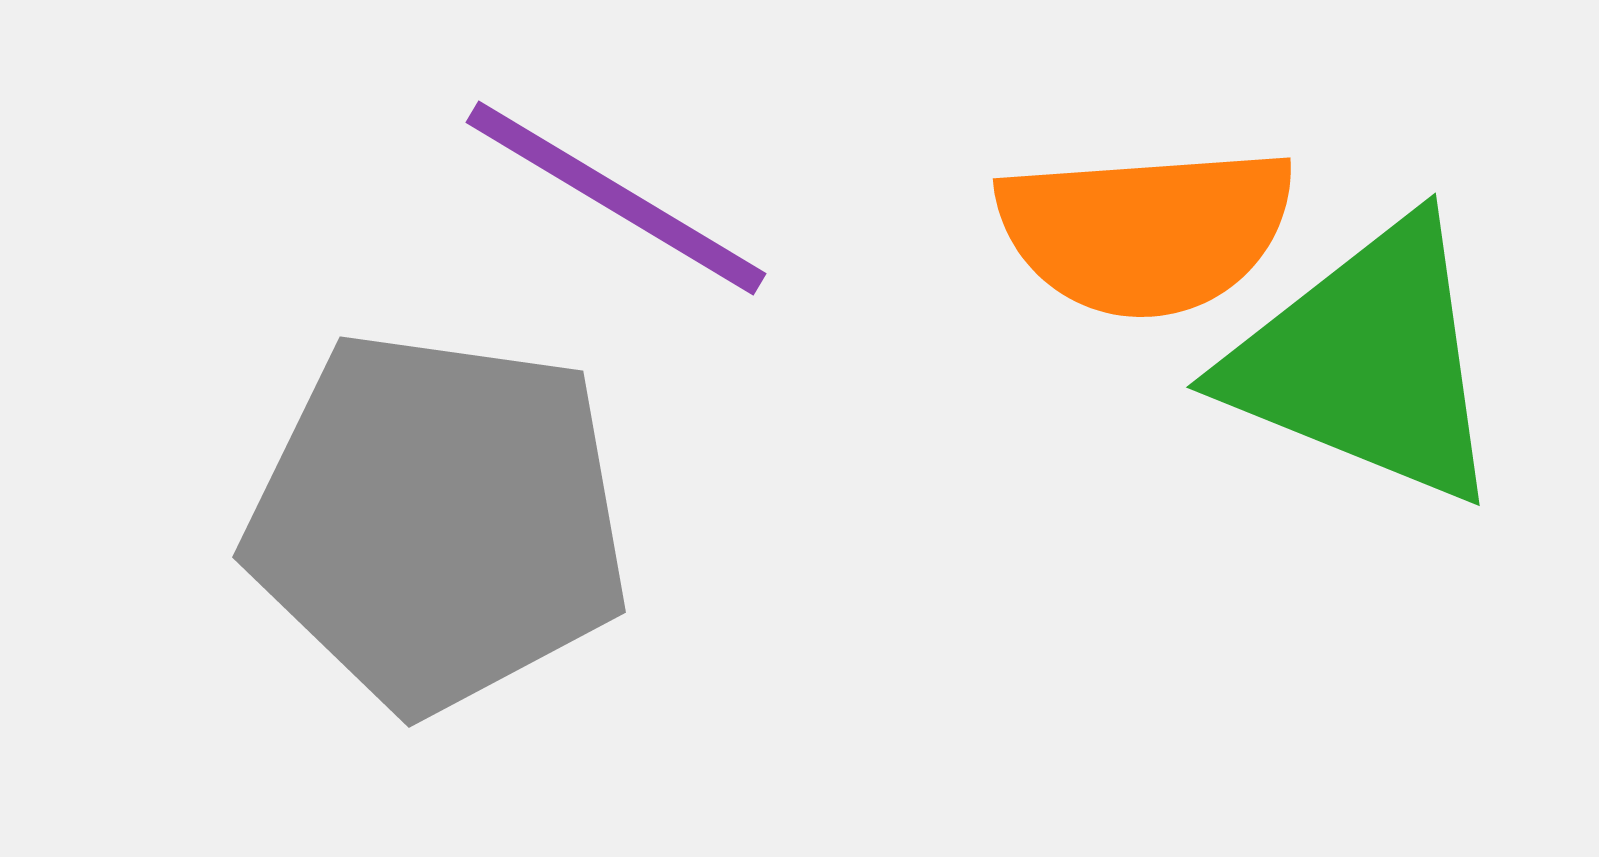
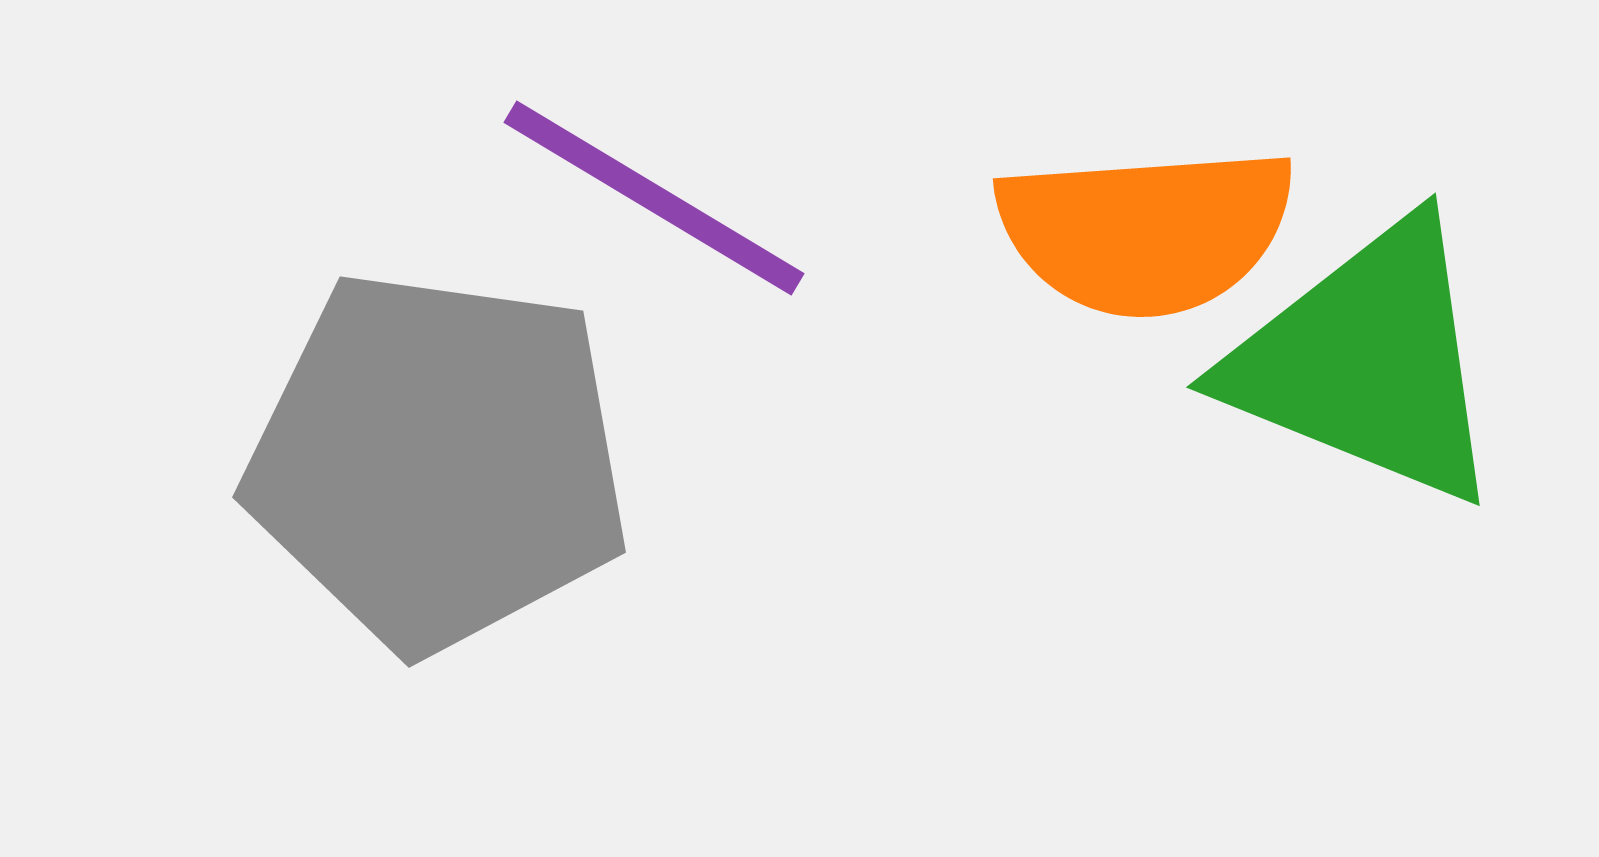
purple line: moved 38 px right
gray pentagon: moved 60 px up
